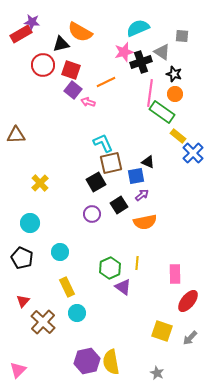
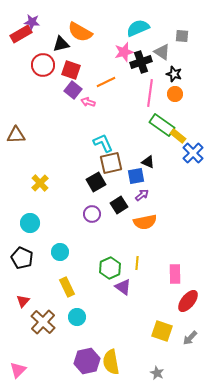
green rectangle at (162, 112): moved 13 px down
cyan circle at (77, 313): moved 4 px down
